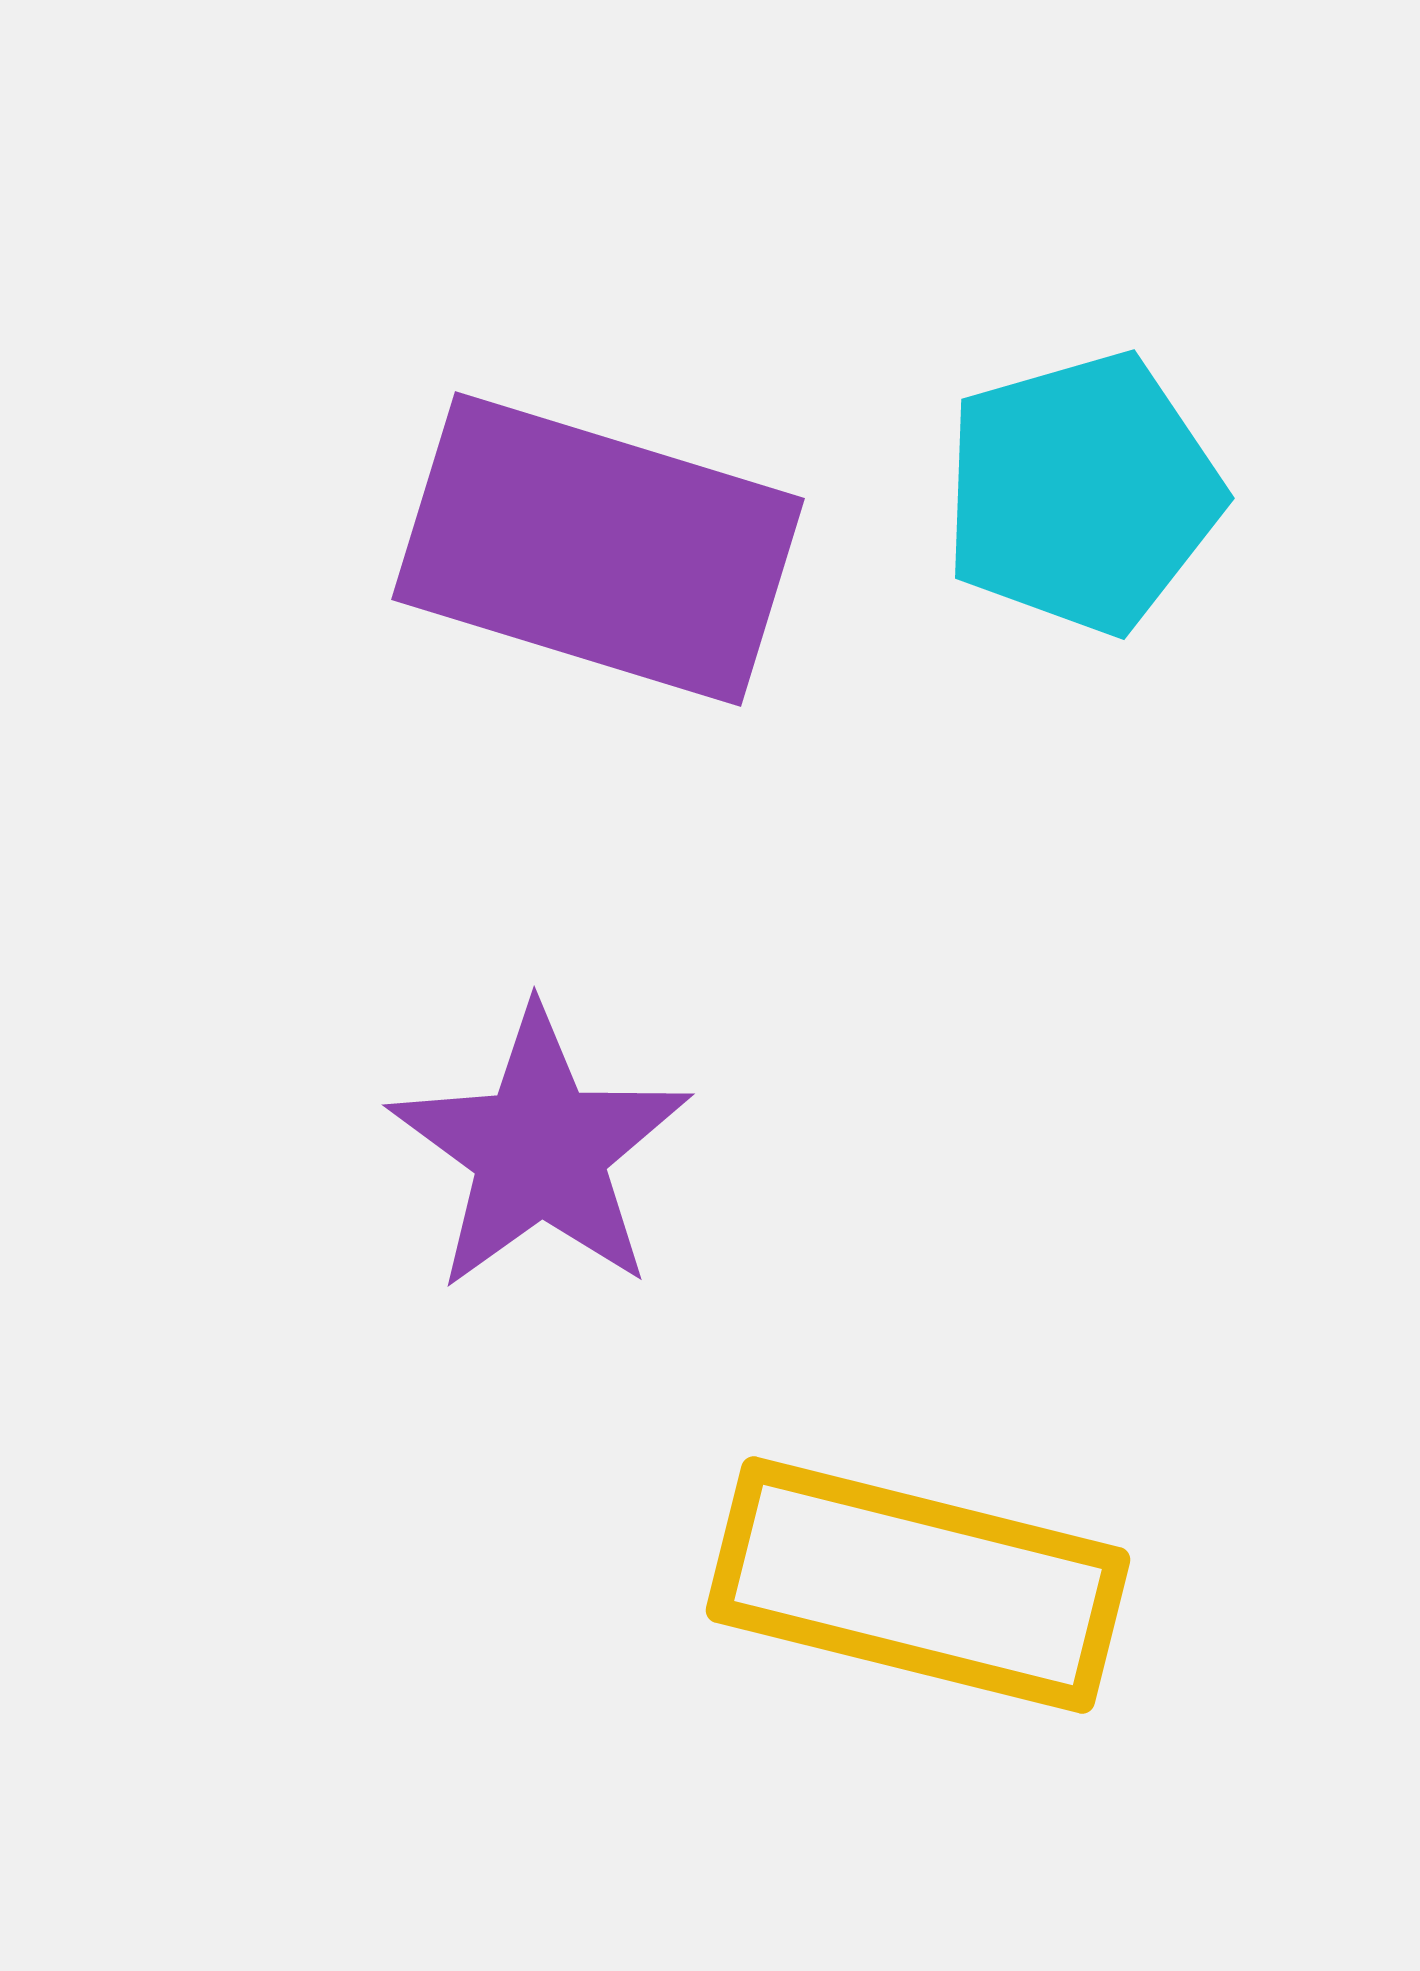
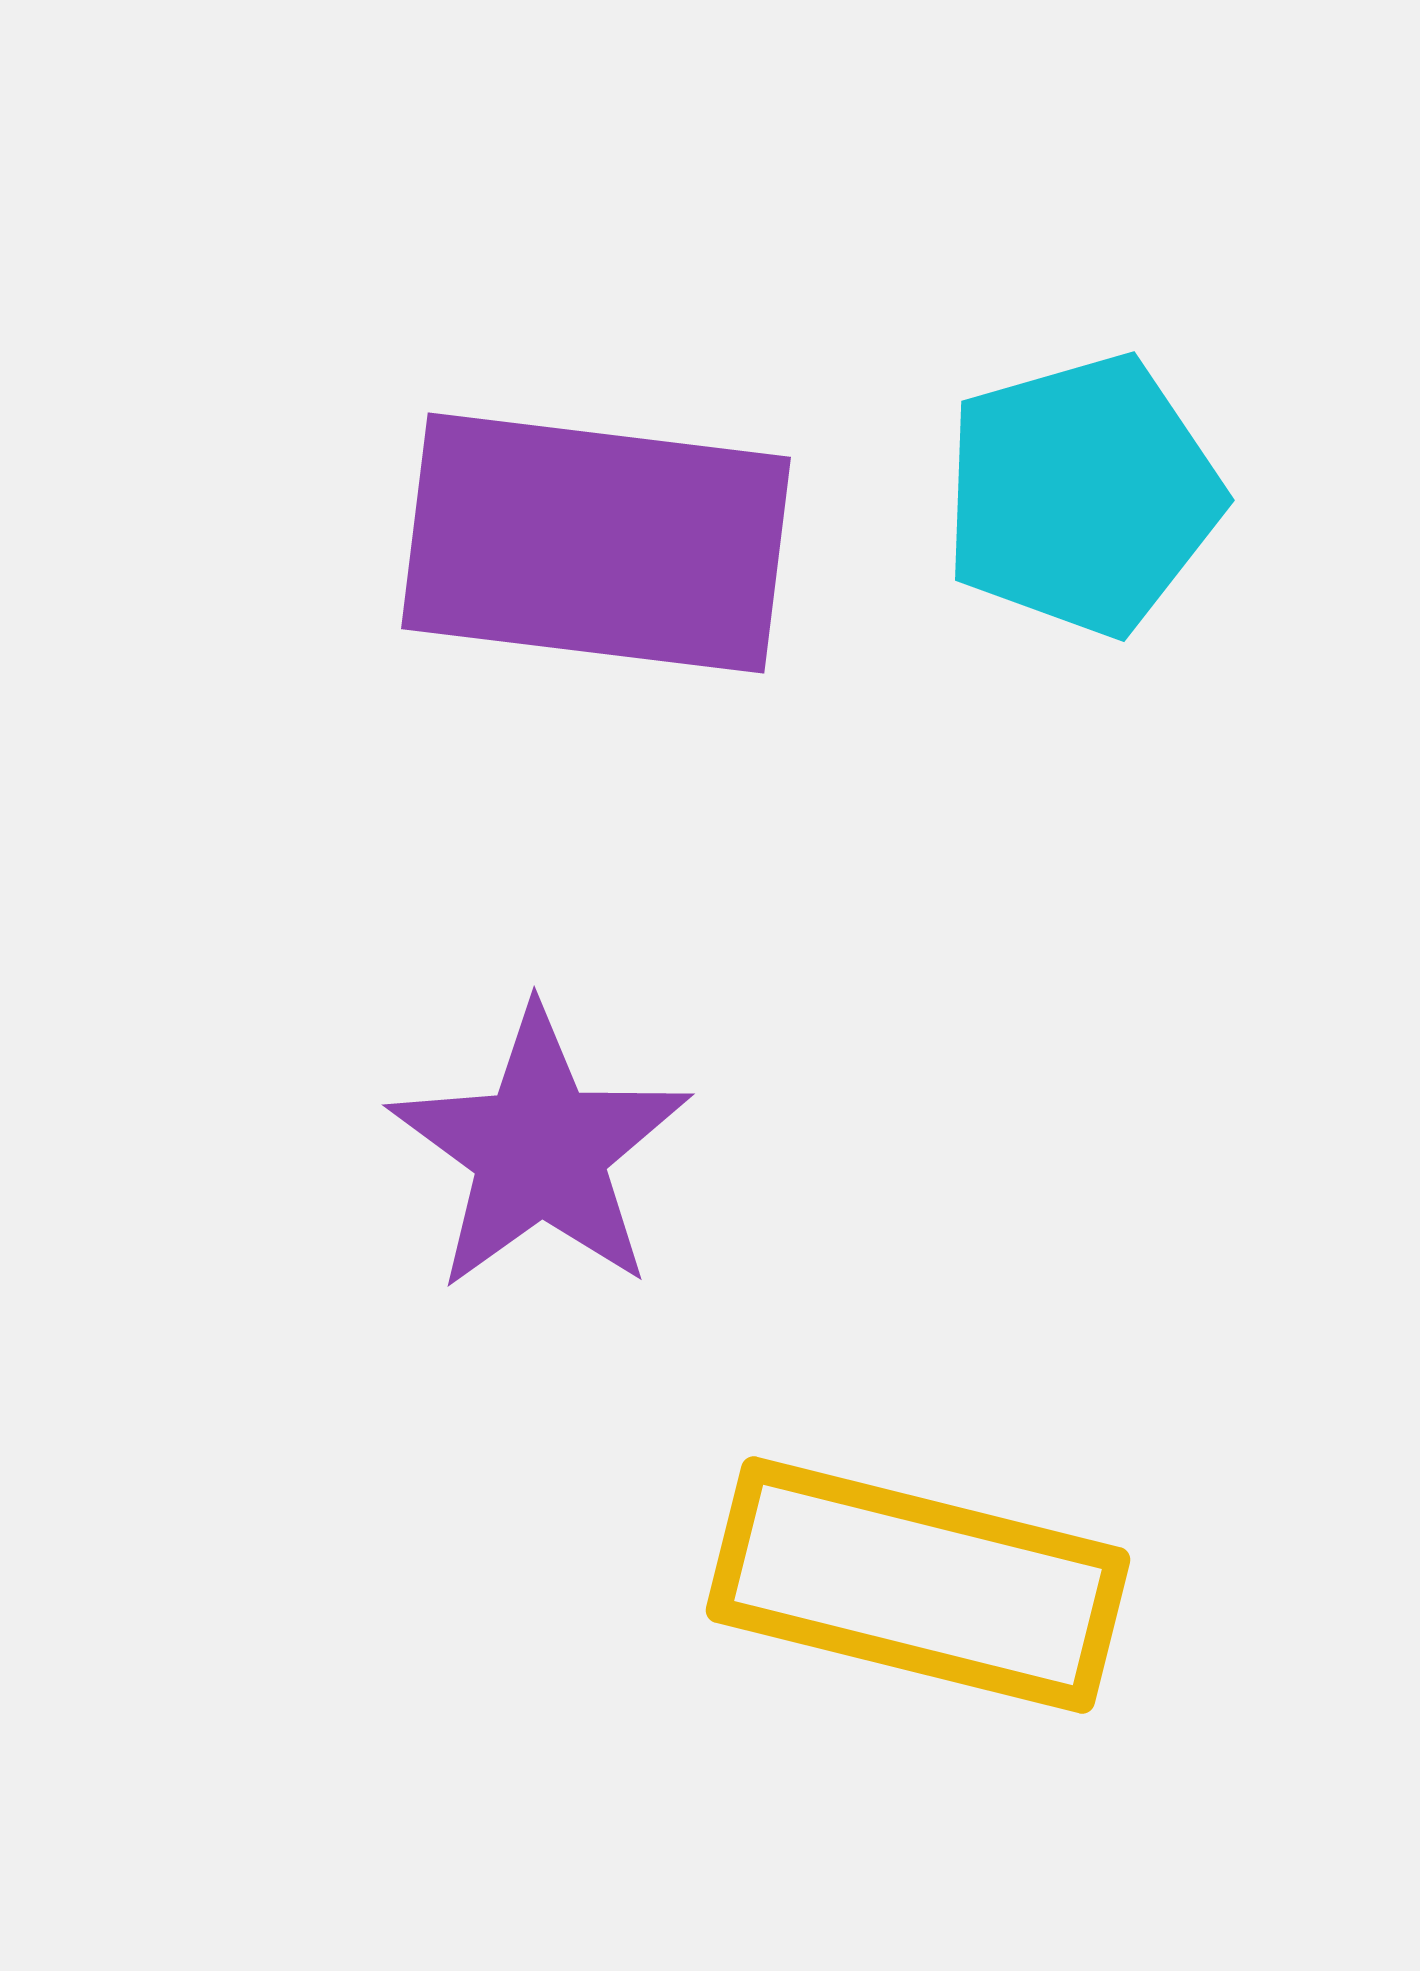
cyan pentagon: moved 2 px down
purple rectangle: moved 2 px left, 6 px up; rotated 10 degrees counterclockwise
